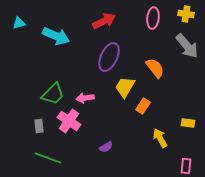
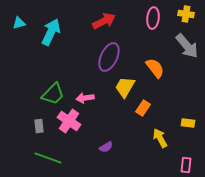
cyan arrow: moved 5 px left, 4 px up; rotated 88 degrees counterclockwise
orange rectangle: moved 2 px down
pink rectangle: moved 1 px up
